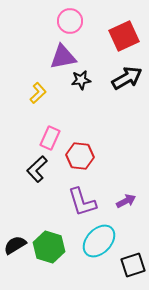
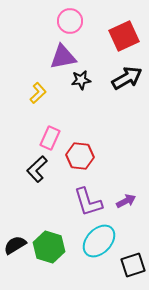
purple L-shape: moved 6 px right
